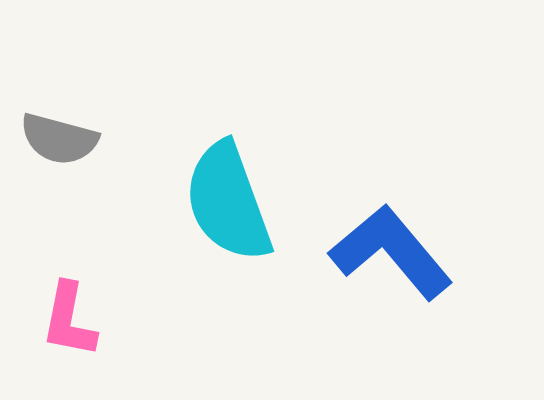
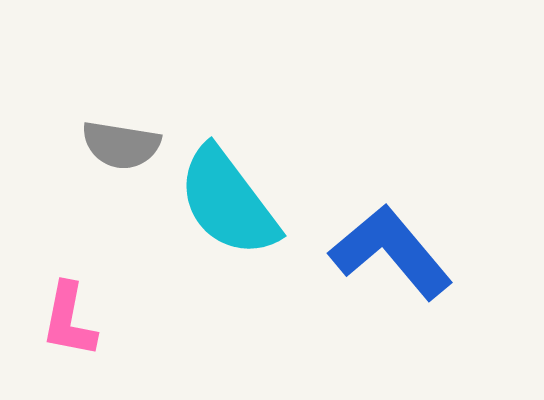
gray semicircle: moved 62 px right, 6 px down; rotated 6 degrees counterclockwise
cyan semicircle: rotated 17 degrees counterclockwise
